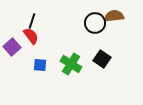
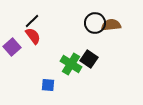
brown semicircle: moved 3 px left, 9 px down
black line: rotated 28 degrees clockwise
red semicircle: moved 2 px right
black square: moved 13 px left
blue square: moved 8 px right, 20 px down
